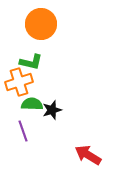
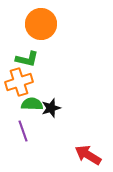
green L-shape: moved 4 px left, 3 px up
black star: moved 1 px left, 2 px up
